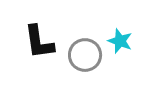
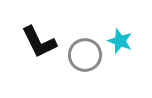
black L-shape: rotated 18 degrees counterclockwise
